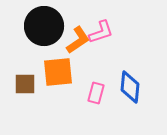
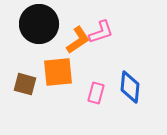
black circle: moved 5 px left, 2 px up
brown square: rotated 15 degrees clockwise
